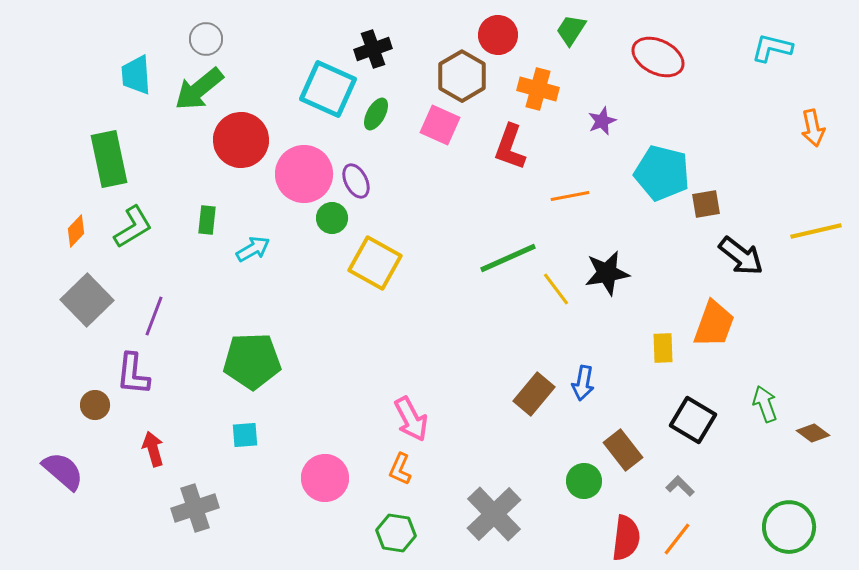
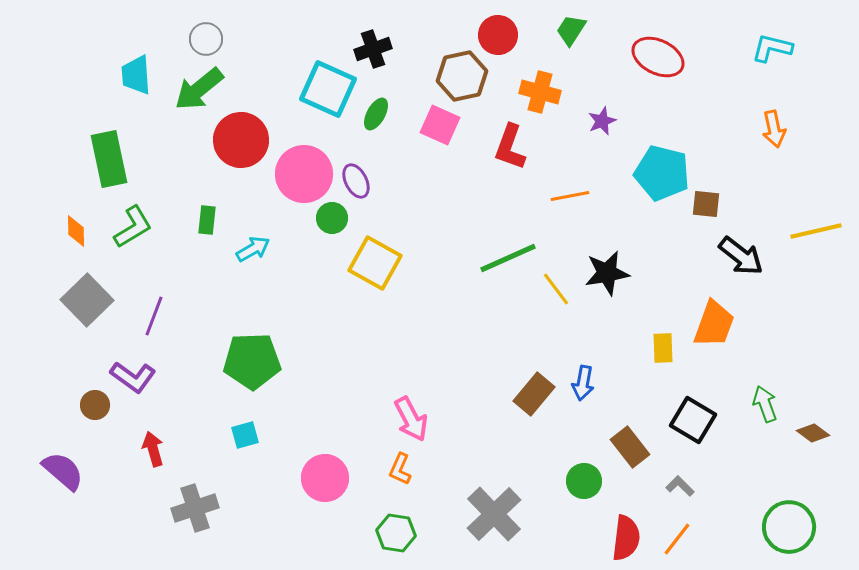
brown hexagon at (462, 76): rotated 18 degrees clockwise
orange cross at (538, 89): moved 2 px right, 3 px down
orange arrow at (813, 128): moved 39 px left, 1 px down
brown square at (706, 204): rotated 16 degrees clockwise
orange diamond at (76, 231): rotated 44 degrees counterclockwise
purple L-shape at (133, 374): moved 3 px down; rotated 60 degrees counterclockwise
cyan square at (245, 435): rotated 12 degrees counterclockwise
brown rectangle at (623, 450): moved 7 px right, 3 px up
